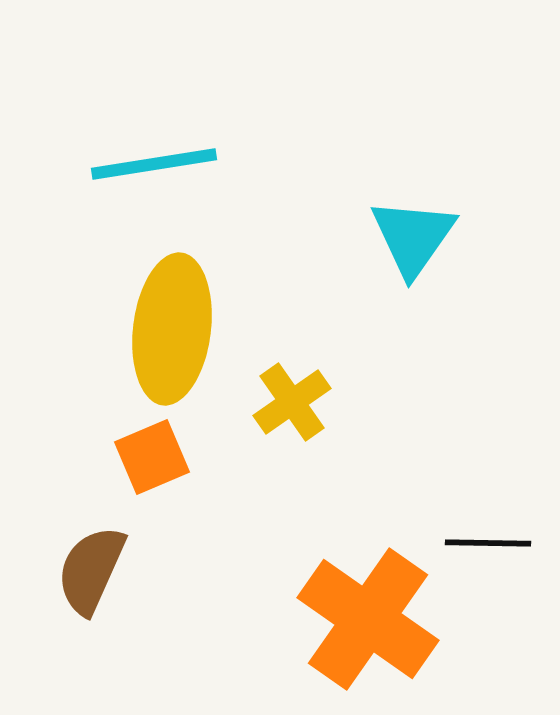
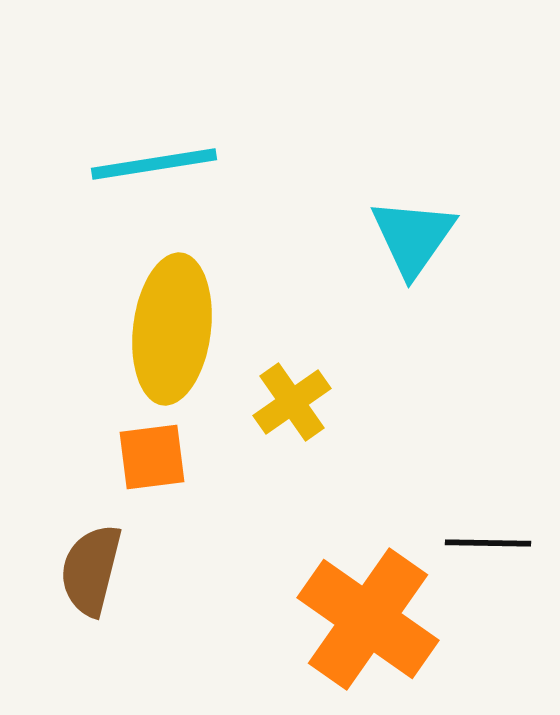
orange square: rotated 16 degrees clockwise
brown semicircle: rotated 10 degrees counterclockwise
